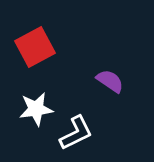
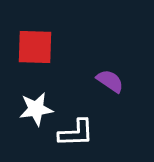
red square: rotated 30 degrees clockwise
white L-shape: rotated 24 degrees clockwise
